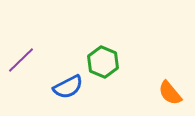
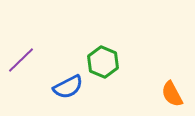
orange semicircle: moved 2 px right, 1 px down; rotated 12 degrees clockwise
